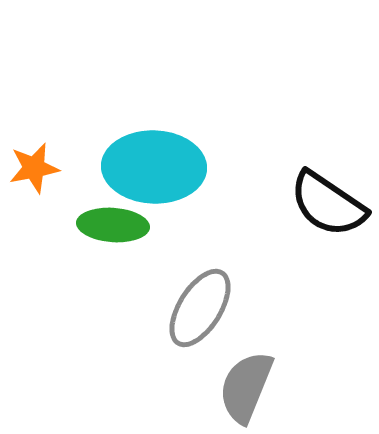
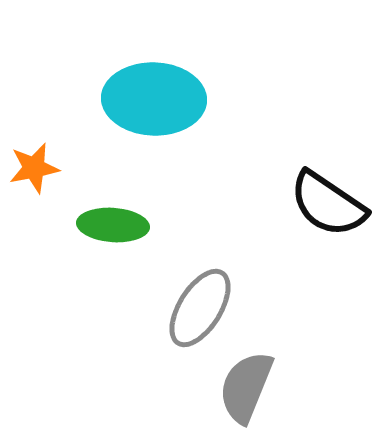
cyan ellipse: moved 68 px up
